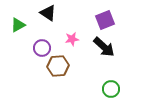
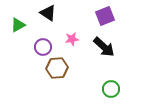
purple square: moved 4 px up
purple circle: moved 1 px right, 1 px up
brown hexagon: moved 1 px left, 2 px down
